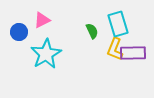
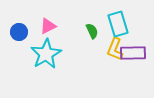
pink triangle: moved 6 px right, 6 px down
